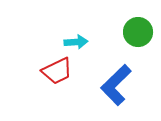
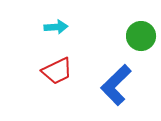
green circle: moved 3 px right, 4 px down
cyan arrow: moved 20 px left, 15 px up
